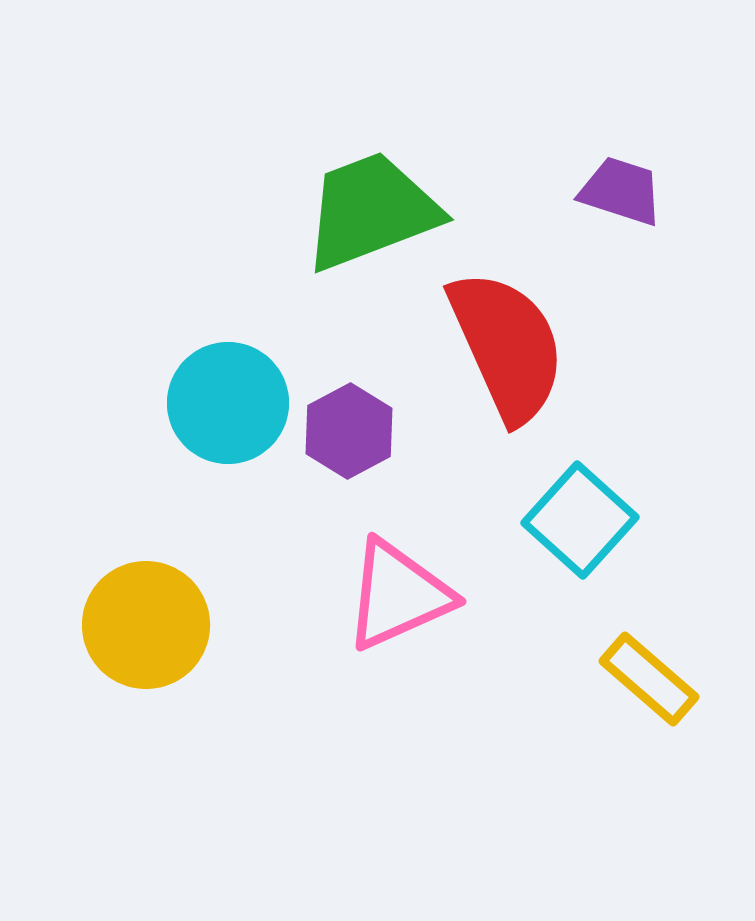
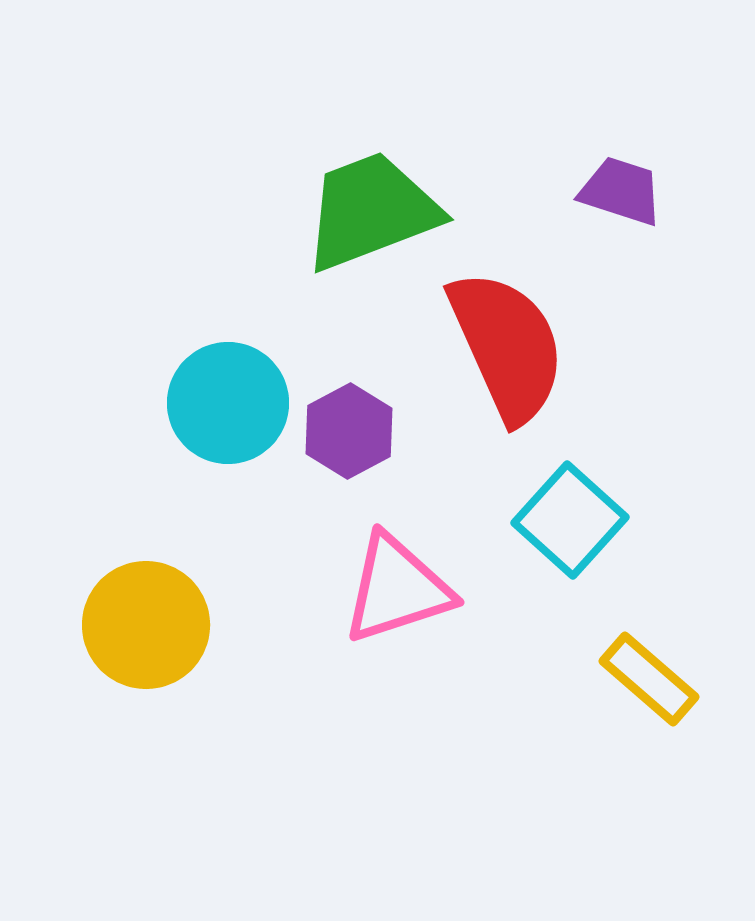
cyan square: moved 10 px left
pink triangle: moved 1 px left, 6 px up; rotated 6 degrees clockwise
